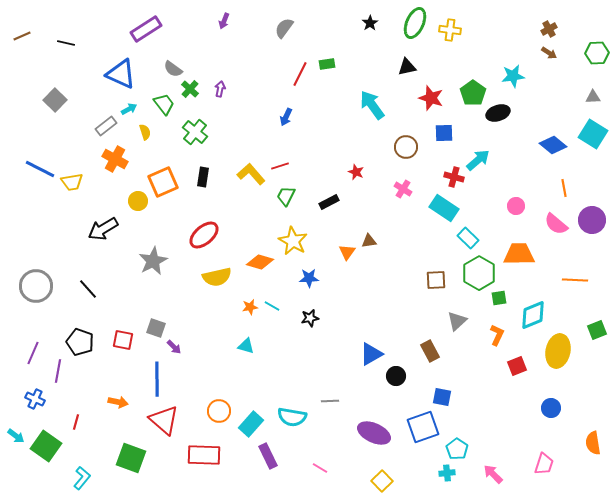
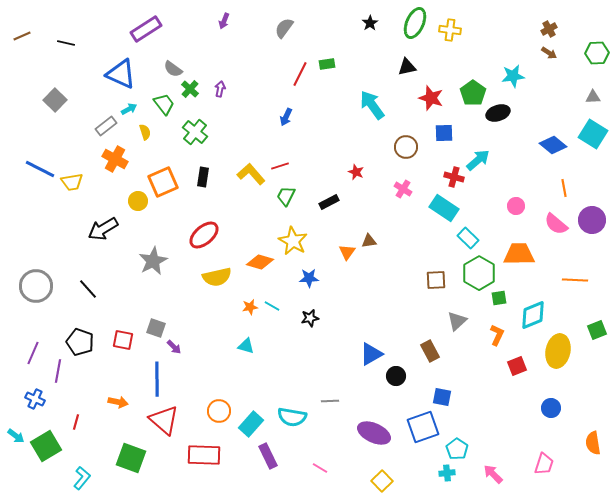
green square at (46, 446): rotated 24 degrees clockwise
